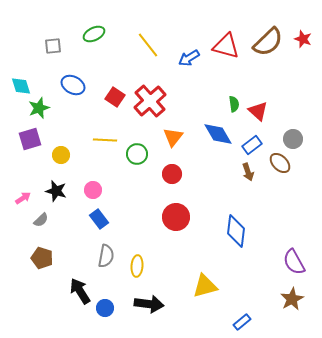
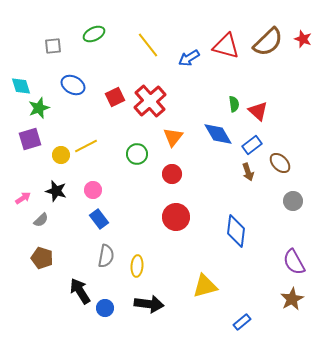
red square at (115, 97): rotated 30 degrees clockwise
gray circle at (293, 139): moved 62 px down
yellow line at (105, 140): moved 19 px left, 6 px down; rotated 30 degrees counterclockwise
